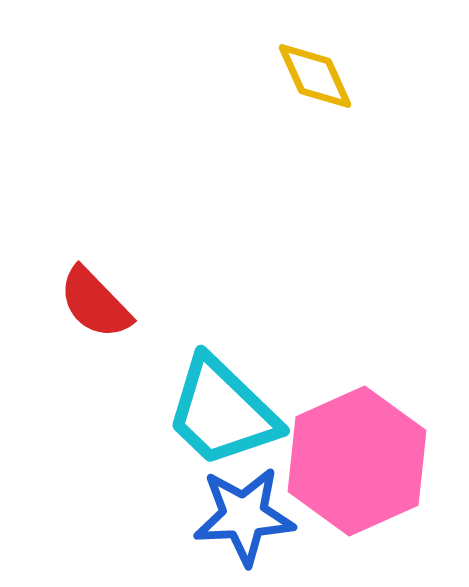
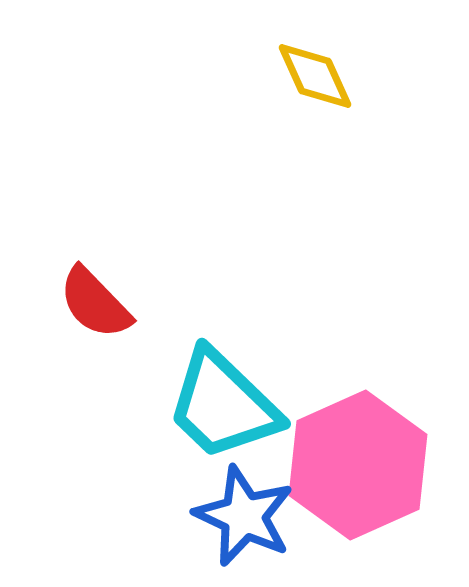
cyan trapezoid: moved 1 px right, 7 px up
pink hexagon: moved 1 px right, 4 px down
blue star: rotated 28 degrees clockwise
